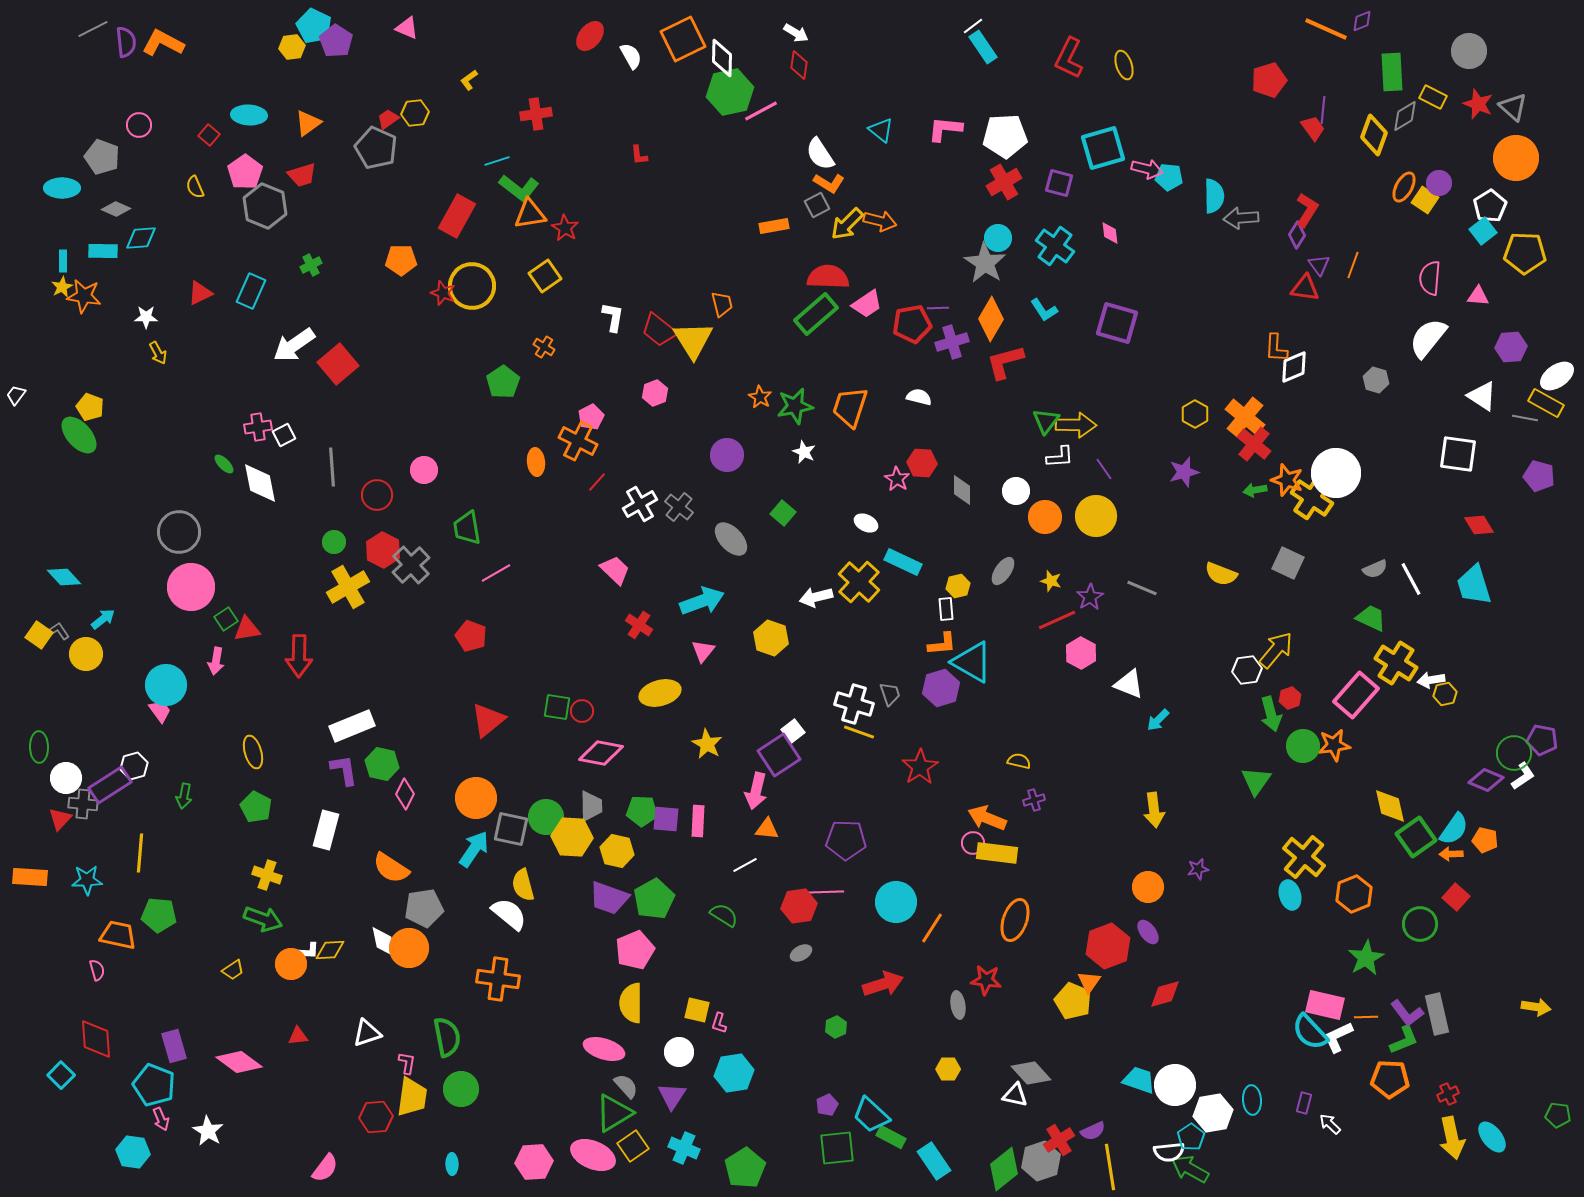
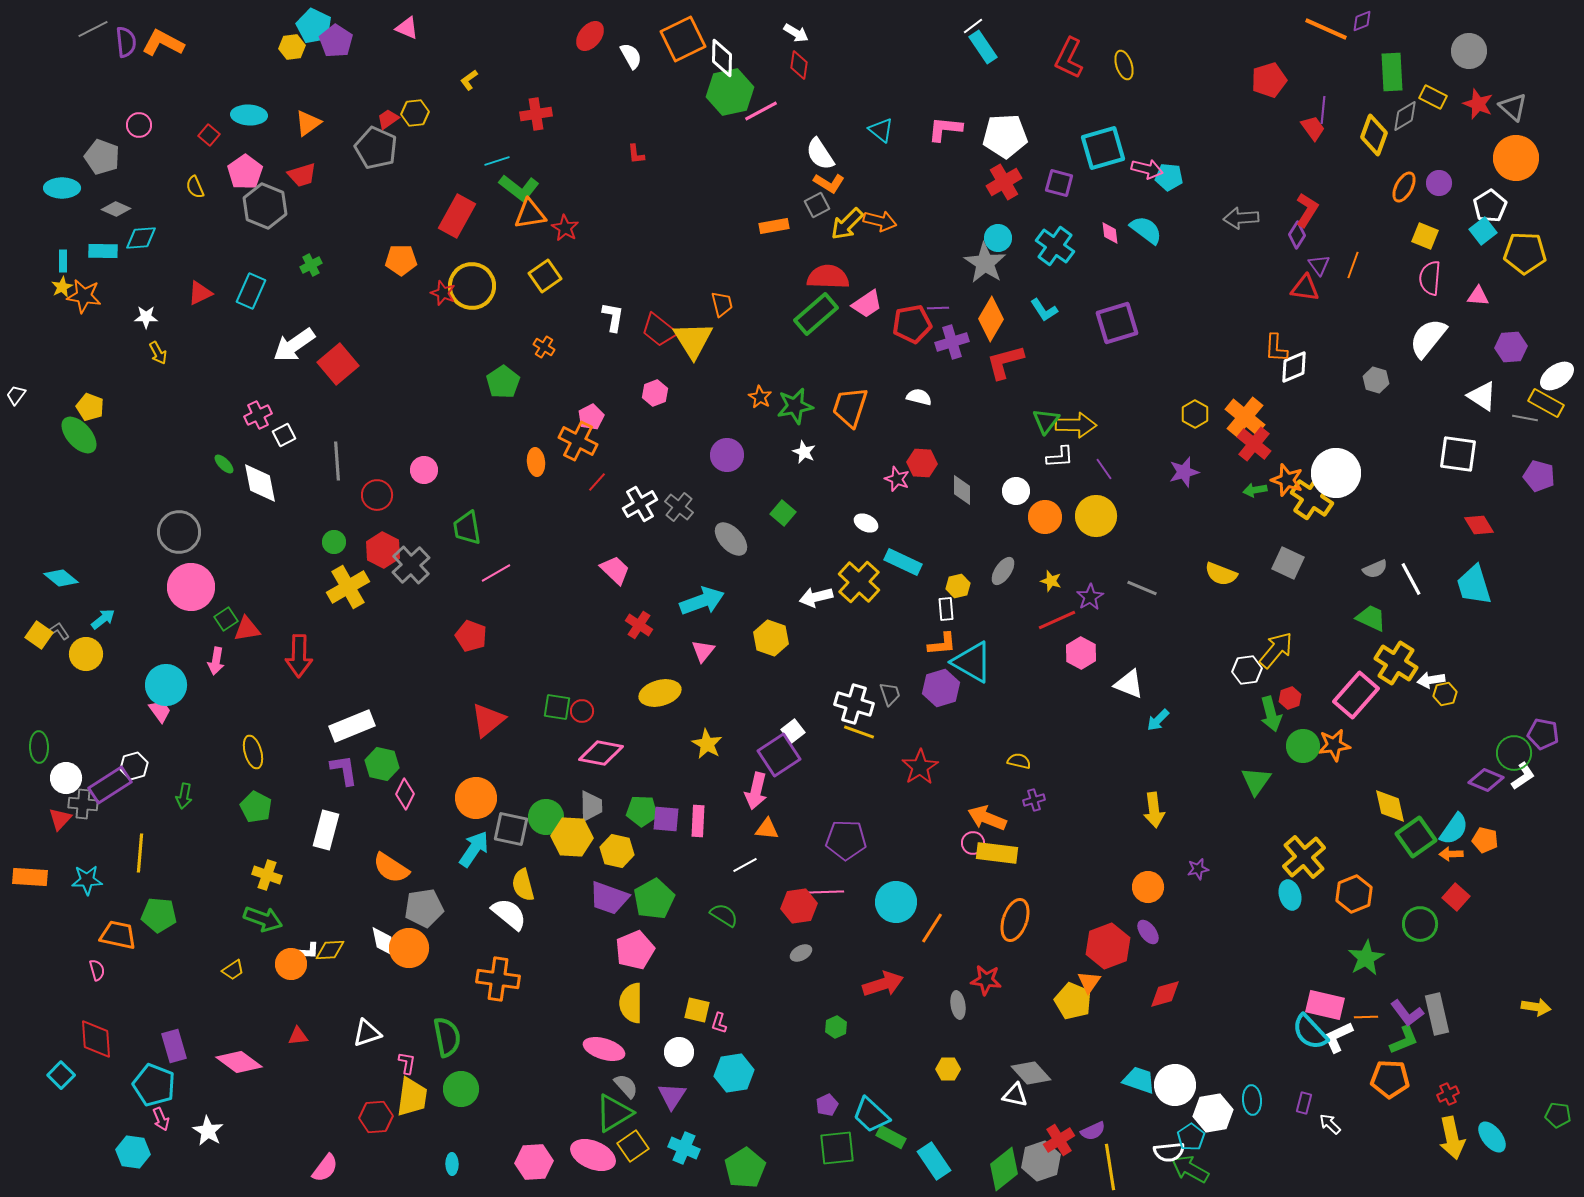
red L-shape at (639, 155): moved 3 px left, 1 px up
cyan semicircle at (1214, 196): moved 68 px left, 34 px down; rotated 52 degrees counterclockwise
yellow square at (1425, 200): moved 36 px down; rotated 12 degrees counterclockwise
purple square at (1117, 323): rotated 33 degrees counterclockwise
pink cross at (258, 427): moved 12 px up; rotated 16 degrees counterclockwise
gray line at (332, 467): moved 5 px right, 6 px up
pink star at (897, 479): rotated 10 degrees counterclockwise
cyan diamond at (64, 577): moved 3 px left, 1 px down; rotated 8 degrees counterclockwise
purple pentagon at (1542, 740): moved 1 px right, 6 px up
yellow cross at (1304, 857): rotated 9 degrees clockwise
